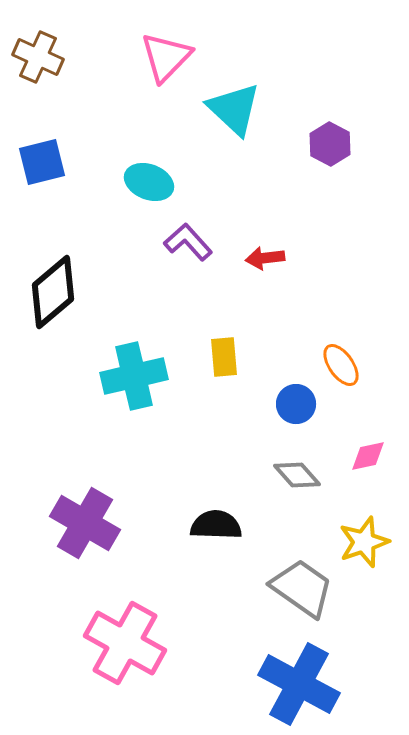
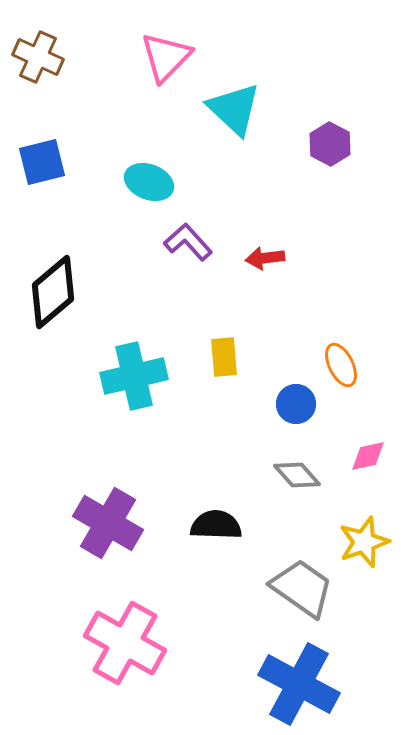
orange ellipse: rotated 9 degrees clockwise
purple cross: moved 23 px right
